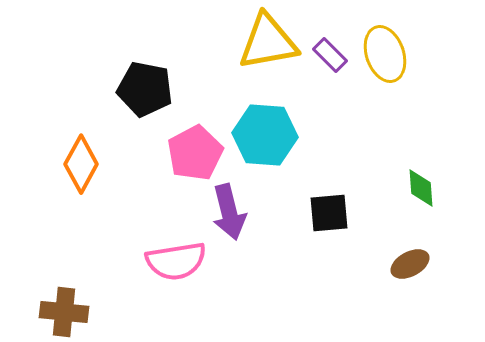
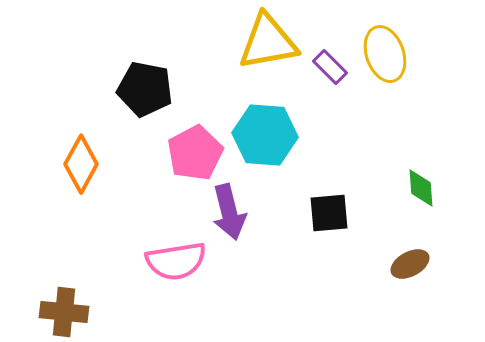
purple rectangle: moved 12 px down
